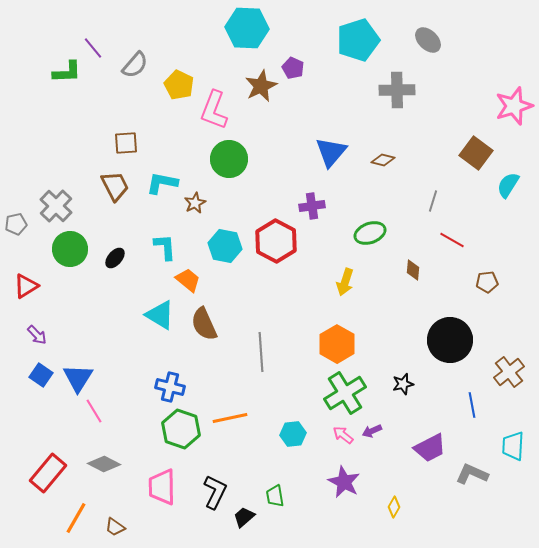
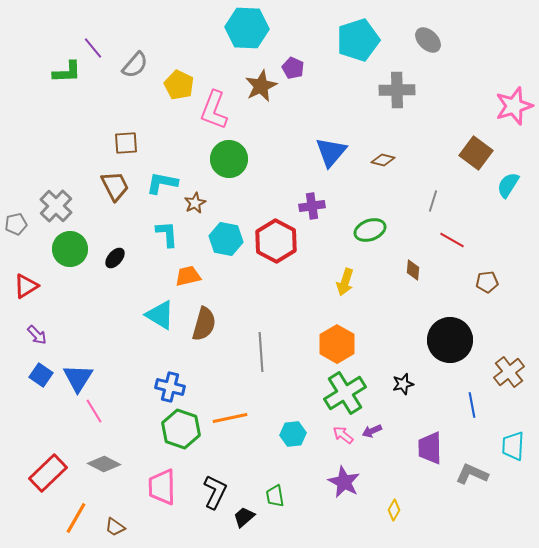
green ellipse at (370, 233): moved 3 px up
cyan hexagon at (225, 246): moved 1 px right, 7 px up
cyan L-shape at (165, 247): moved 2 px right, 13 px up
orange trapezoid at (188, 280): moved 4 px up; rotated 52 degrees counterclockwise
brown semicircle at (204, 324): rotated 140 degrees counterclockwise
purple trapezoid at (430, 448): rotated 116 degrees clockwise
red rectangle at (48, 473): rotated 6 degrees clockwise
yellow diamond at (394, 507): moved 3 px down
